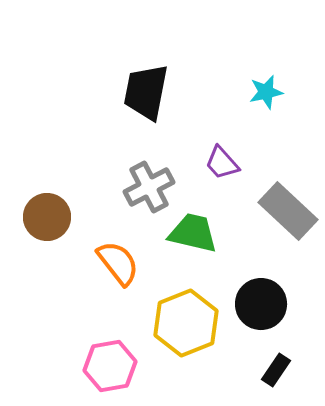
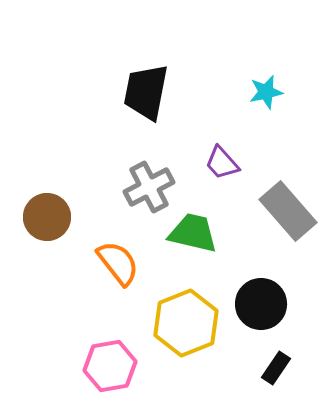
gray rectangle: rotated 6 degrees clockwise
black rectangle: moved 2 px up
